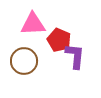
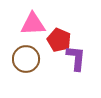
purple L-shape: moved 1 px right, 2 px down
brown circle: moved 2 px right, 2 px up
